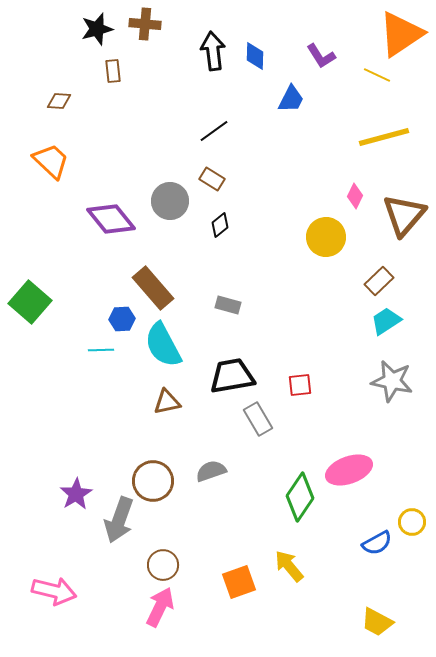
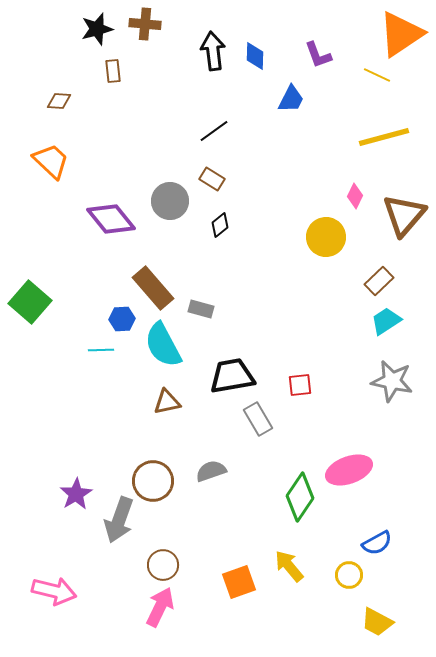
purple L-shape at (321, 56): moved 3 px left, 1 px up; rotated 12 degrees clockwise
gray rectangle at (228, 305): moved 27 px left, 4 px down
yellow circle at (412, 522): moved 63 px left, 53 px down
